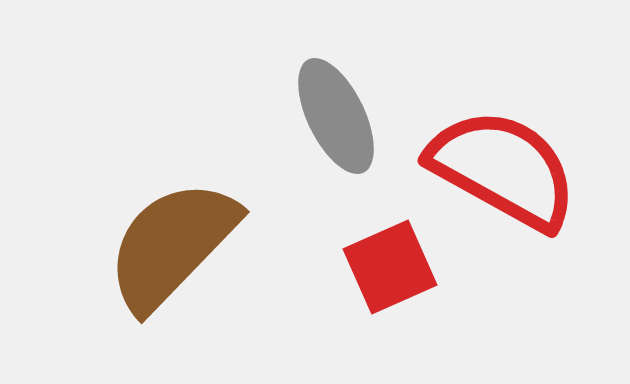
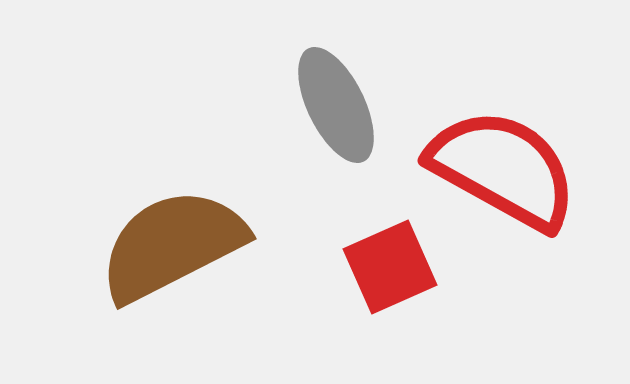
gray ellipse: moved 11 px up
brown semicircle: rotated 19 degrees clockwise
